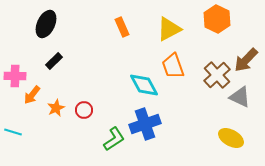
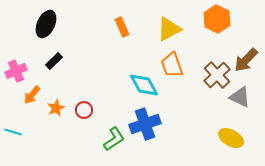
orange trapezoid: moved 1 px left, 1 px up
pink cross: moved 1 px right, 5 px up; rotated 25 degrees counterclockwise
